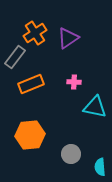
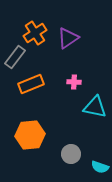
cyan semicircle: rotated 66 degrees counterclockwise
